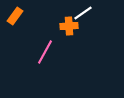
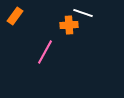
white line: rotated 54 degrees clockwise
orange cross: moved 1 px up
